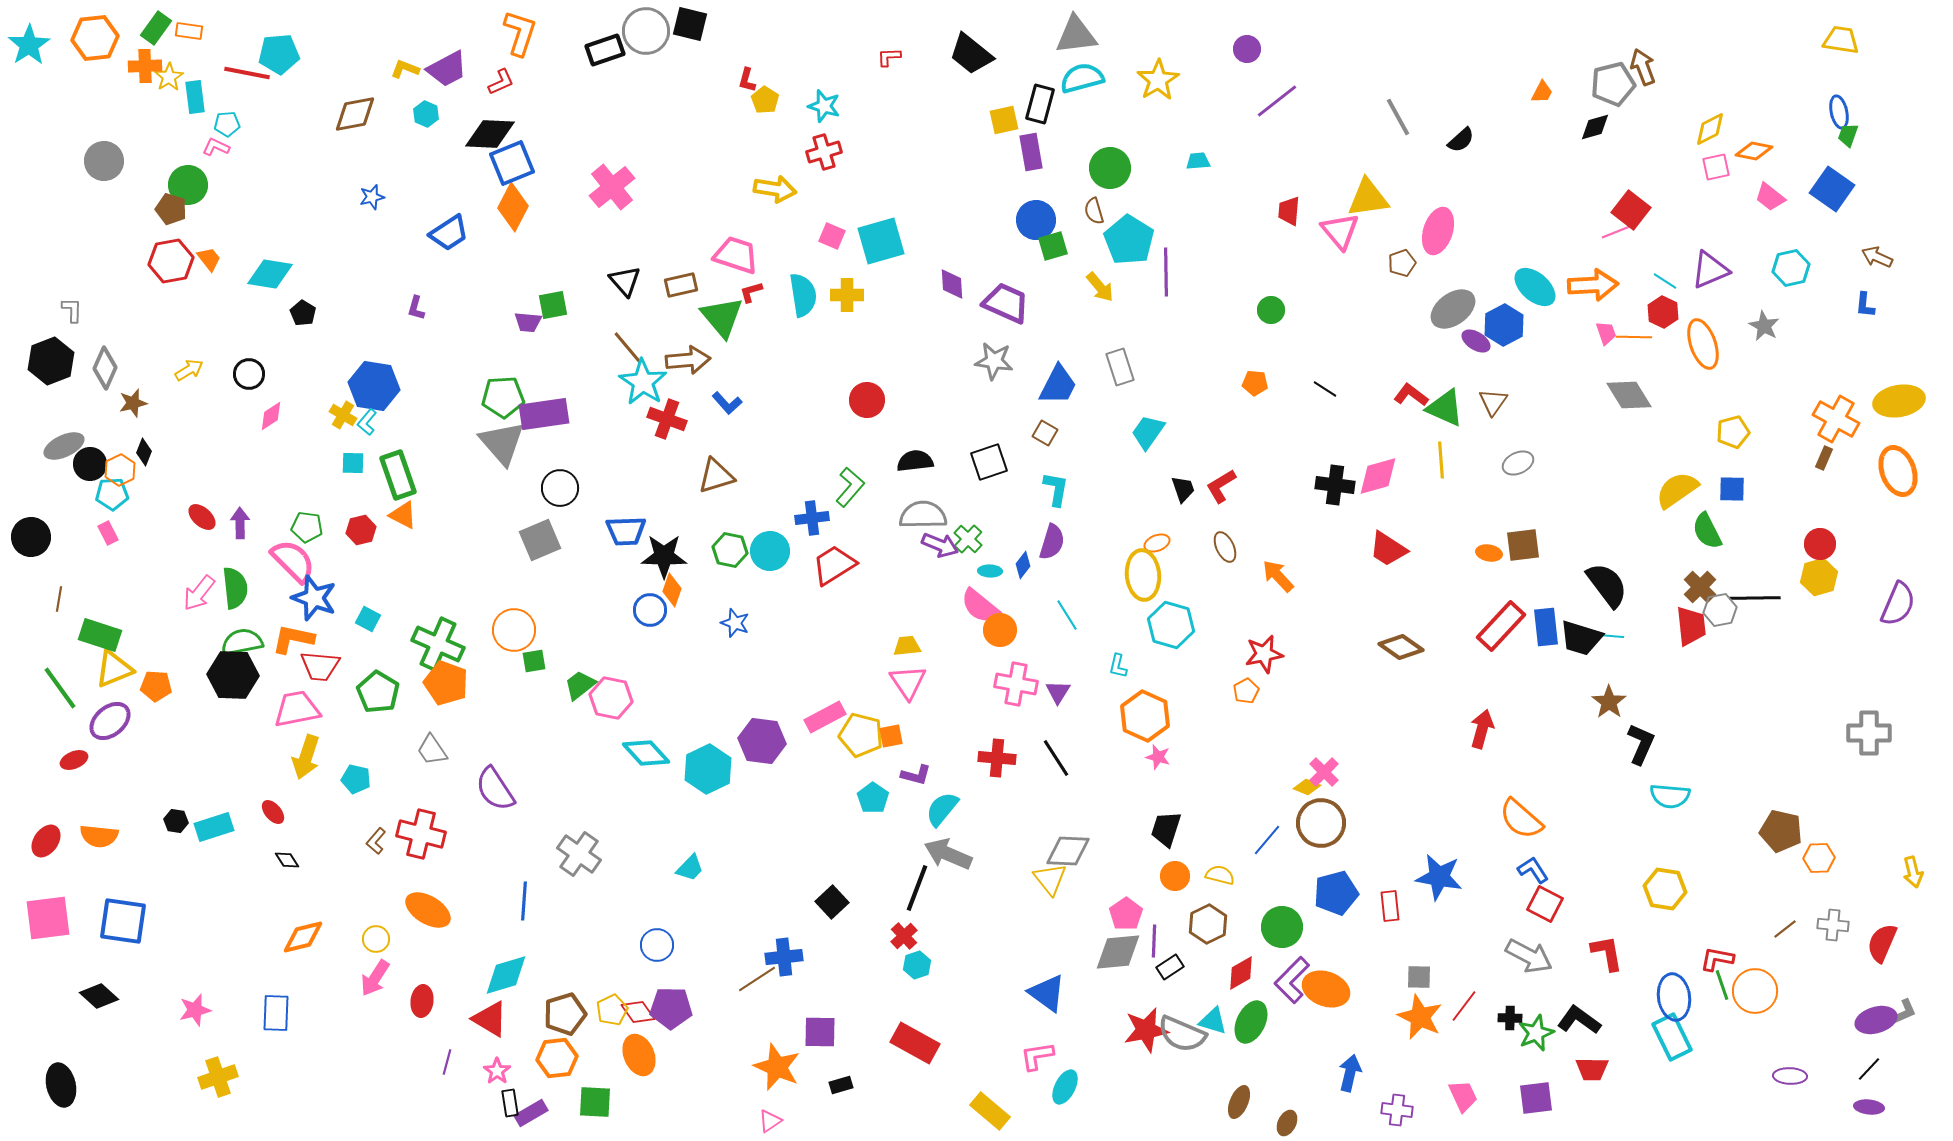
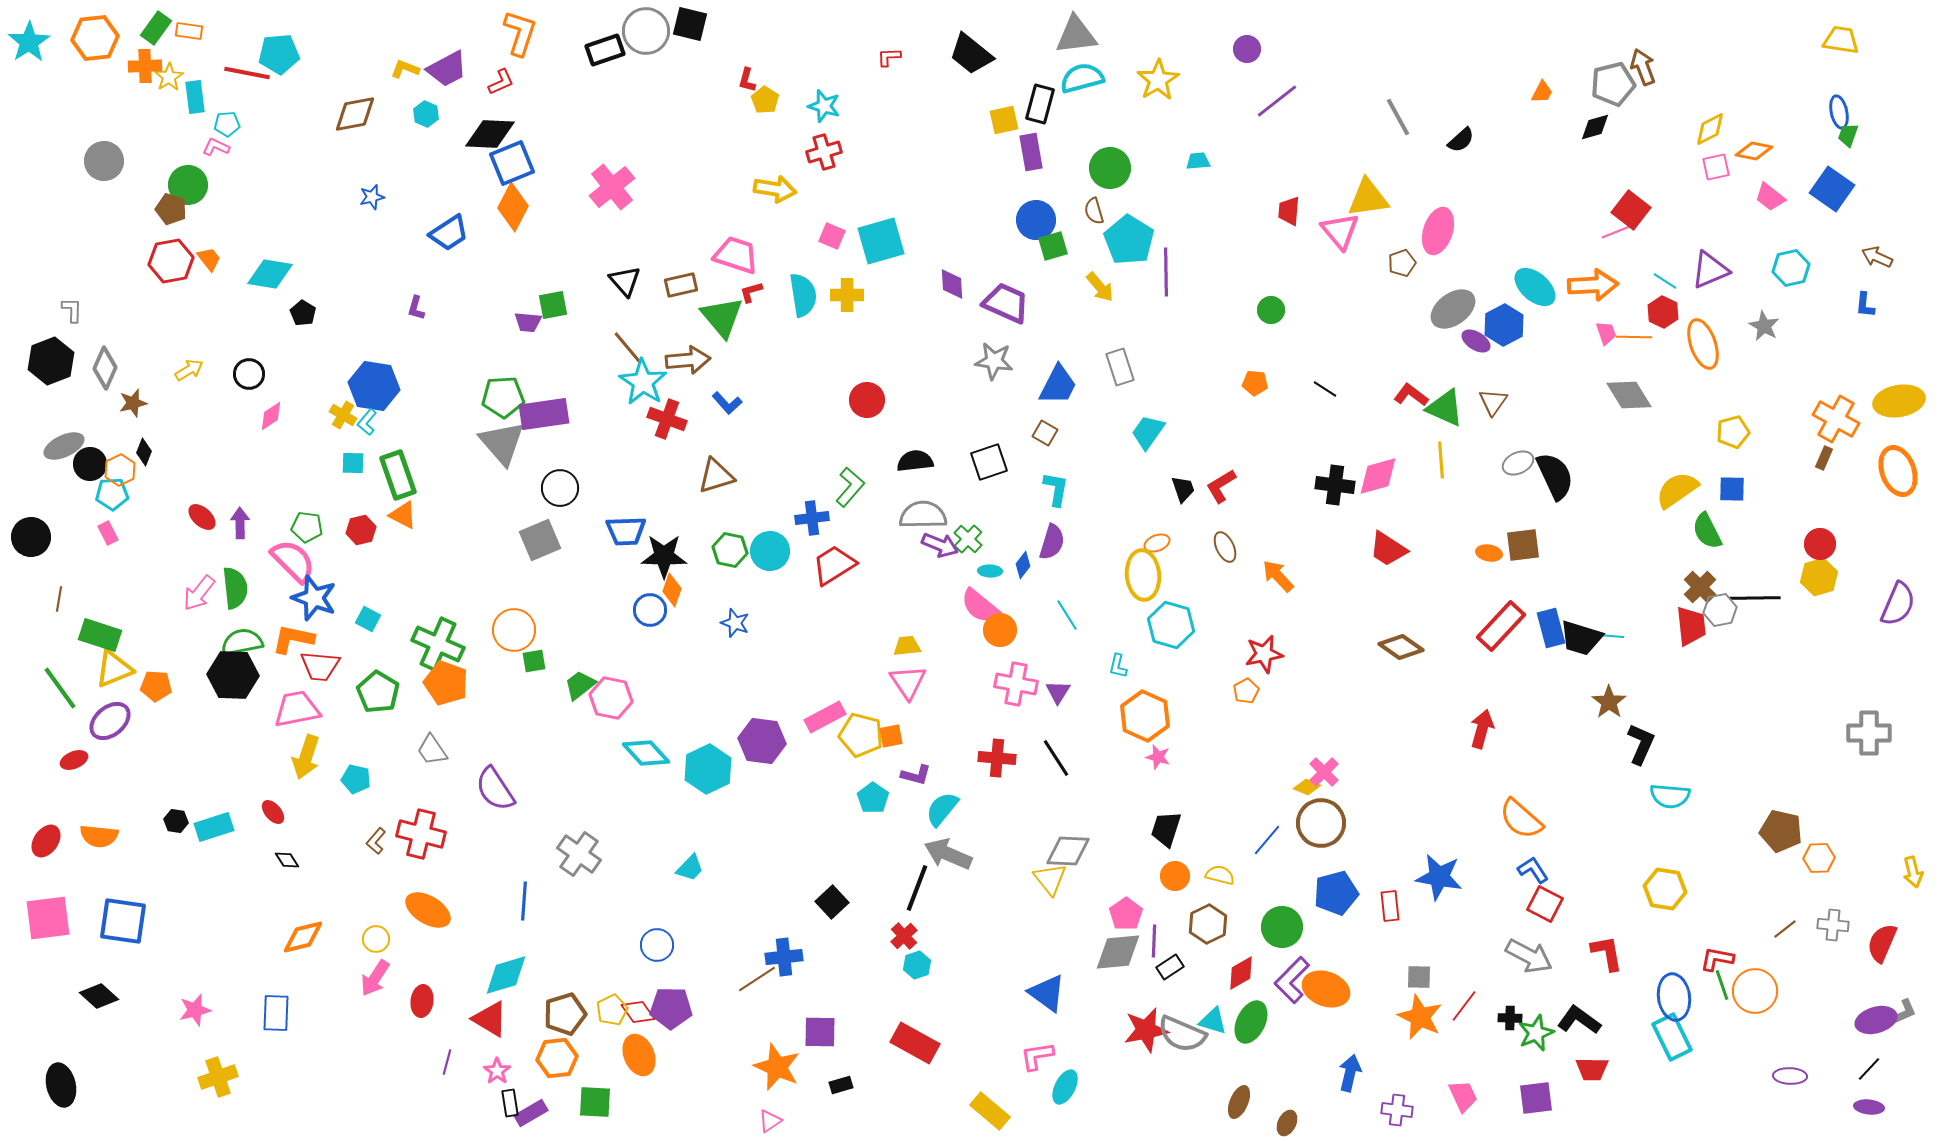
cyan star at (29, 45): moved 3 px up
black semicircle at (1607, 585): moved 52 px left, 109 px up; rotated 12 degrees clockwise
blue rectangle at (1546, 627): moved 5 px right, 1 px down; rotated 9 degrees counterclockwise
